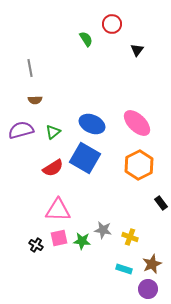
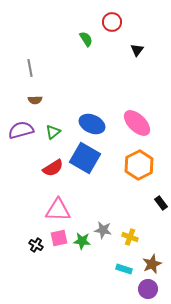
red circle: moved 2 px up
